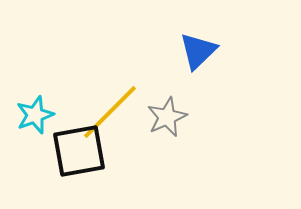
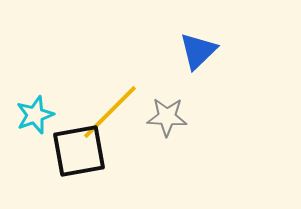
gray star: rotated 27 degrees clockwise
